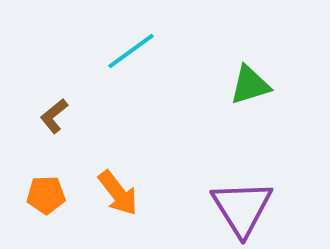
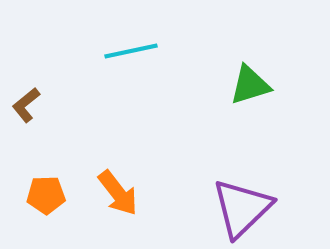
cyan line: rotated 24 degrees clockwise
brown L-shape: moved 28 px left, 11 px up
purple triangle: rotated 18 degrees clockwise
